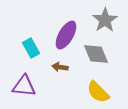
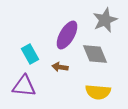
gray star: rotated 10 degrees clockwise
purple ellipse: moved 1 px right
cyan rectangle: moved 1 px left, 6 px down
gray diamond: moved 1 px left
yellow semicircle: rotated 40 degrees counterclockwise
